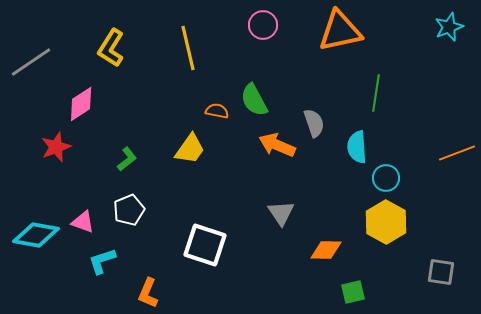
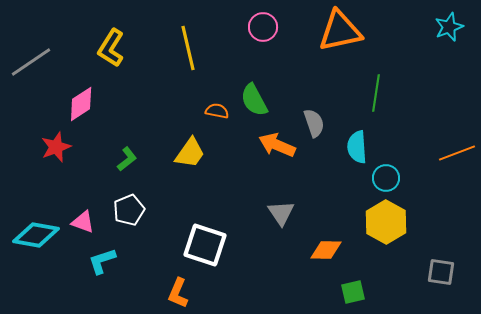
pink circle: moved 2 px down
yellow trapezoid: moved 4 px down
orange L-shape: moved 30 px right
